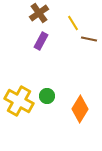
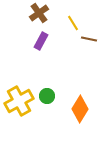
yellow cross: rotated 32 degrees clockwise
